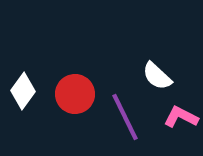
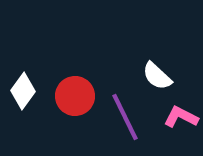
red circle: moved 2 px down
